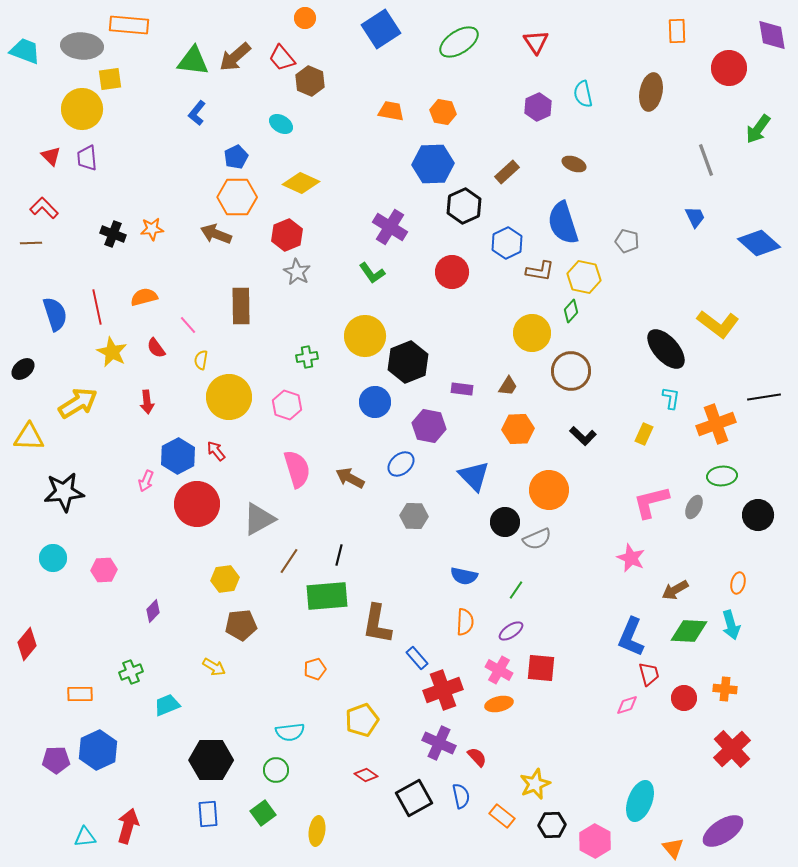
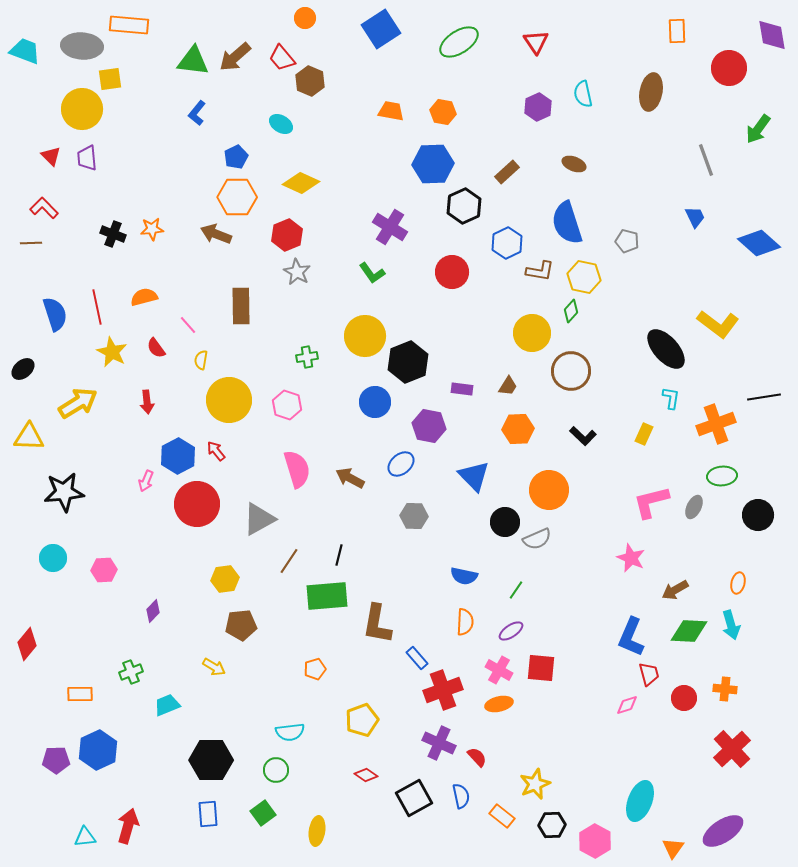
blue semicircle at (563, 223): moved 4 px right
yellow circle at (229, 397): moved 3 px down
orange triangle at (673, 848): rotated 15 degrees clockwise
